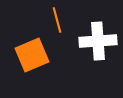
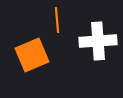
orange line: rotated 10 degrees clockwise
